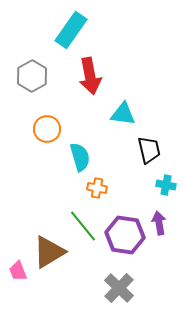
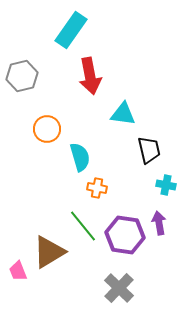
gray hexagon: moved 10 px left; rotated 16 degrees clockwise
